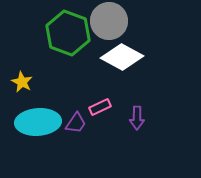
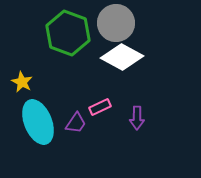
gray circle: moved 7 px right, 2 px down
cyan ellipse: rotated 72 degrees clockwise
